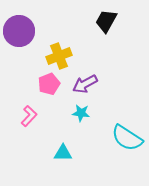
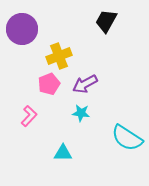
purple circle: moved 3 px right, 2 px up
